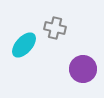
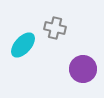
cyan ellipse: moved 1 px left
